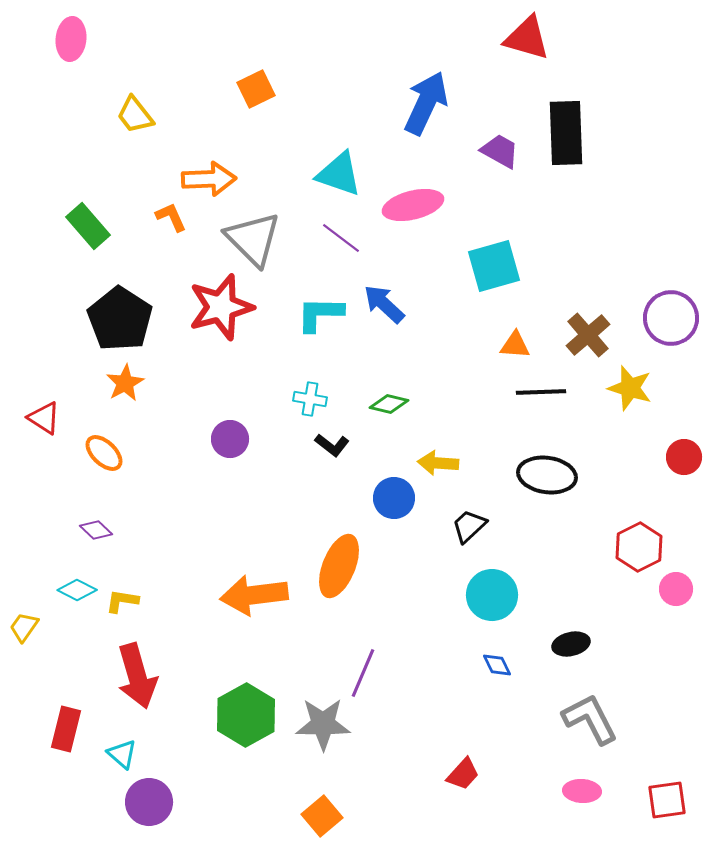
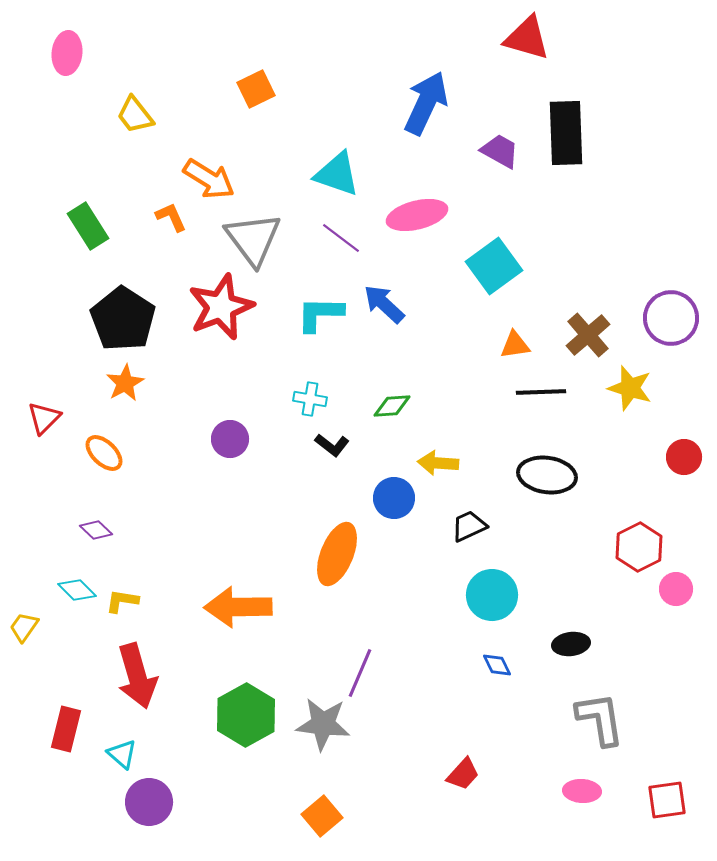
pink ellipse at (71, 39): moved 4 px left, 14 px down
cyan triangle at (339, 174): moved 2 px left
orange arrow at (209, 179): rotated 34 degrees clockwise
pink ellipse at (413, 205): moved 4 px right, 10 px down
green rectangle at (88, 226): rotated 9 degrees clockwise
gray triangle at (253, 239): rotated 8 degrees clockwise
cyan square at (494, 266): rotated 20 degrees counterclockwise
red star at (221, 307): rotated 6 degrees counterclockwise
black pentagon at (120, 319): moved 3 px right
orange triangle at (515, 345): rotated 12 degrees counterclockwise
green diamond at (389, 404): moved 3 px right, 2 px down; rotated 18 degrees counterclockwise
red triangle at (44, 418): rotated 42 degrees clockwise
black trapezoid at (469, 526): rotated 18 degrees clockwise
orange ellipse at (339, 566): moved 2 px left, 12 px up
cyan diamond at (77, 590): rotated 18 degrees clockwise
orange arrow at (254, 595): moved 16 px left, 12 px down; rotated 6 degrees clockwise
black ellipse at (571, 644): rotated 6 degrees clockwise
purple line at (363, 673): moved 3 px left
gray L-shape at (590, 719): moved 10 px right; rotated 18 degrees clockwise
gray star at (323, 724): rotated 6 degrees clockwise
